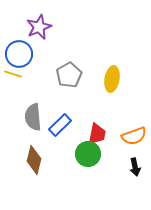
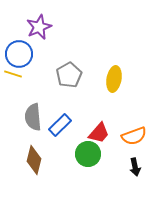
yellow ellipse: moved 2 px right
red trapezoid: moved 2 px right, 1 px up; rotated 30 degrees clockwise
